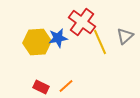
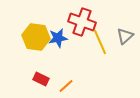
red cross: rotated 16 degrees counterclockwise
yellow hexagon: moved 1 px left, 5 px up; rotated 12 degrees clockwise
red rectangle: moved 8 px up
